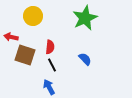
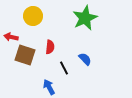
black line: moved 12 px right, 3 px down
